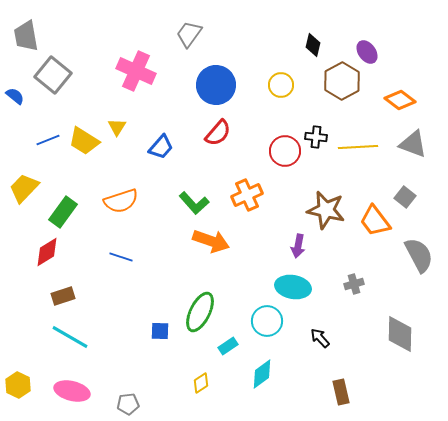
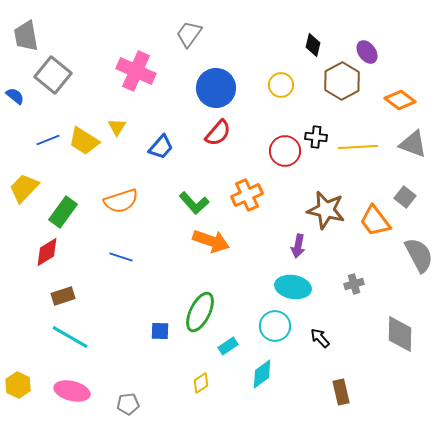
blue circle at (216, 85): moved 3 px down
cyan circle at (267, 321): moved 8 px right, 5 px down
